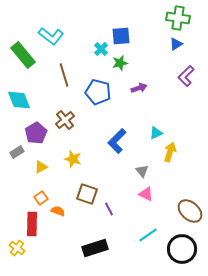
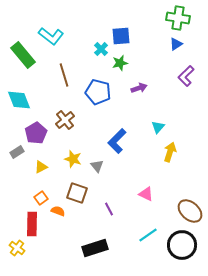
cyan triangle: moved 2 px right, 6 px up; rotated 24 degrees counterclockwise
gray triangle: moved 45 px left, 5 px up
brown square: moved 10 px left, 1 px up
black circle: moved 4 px up
